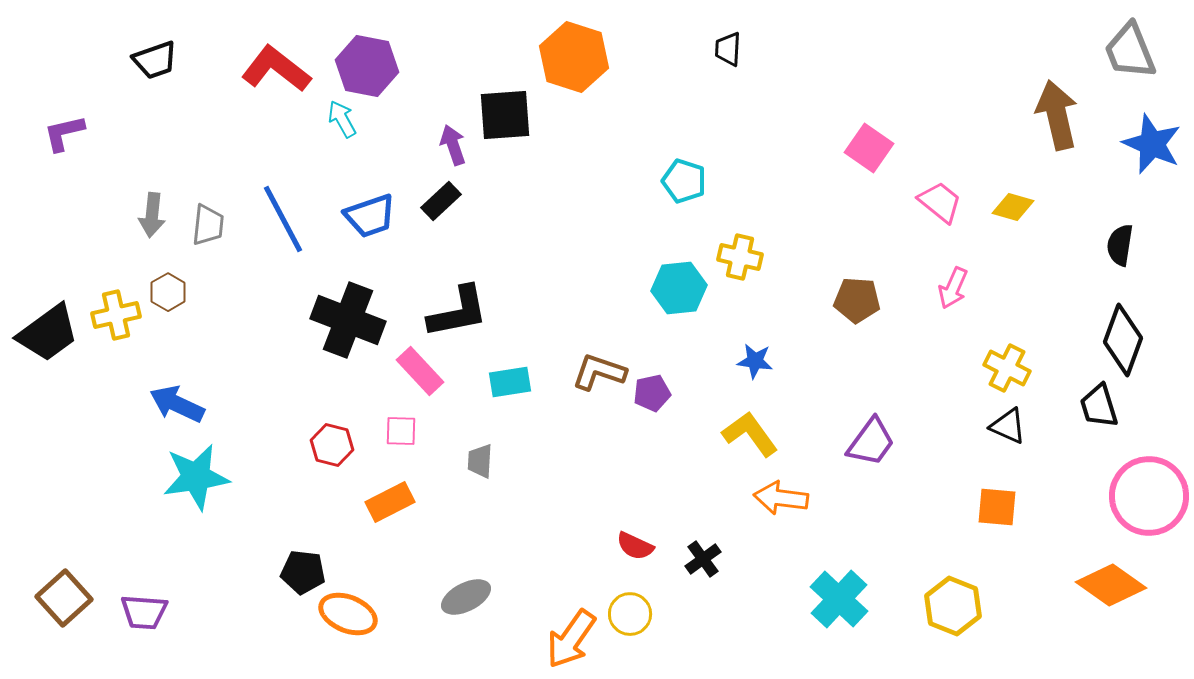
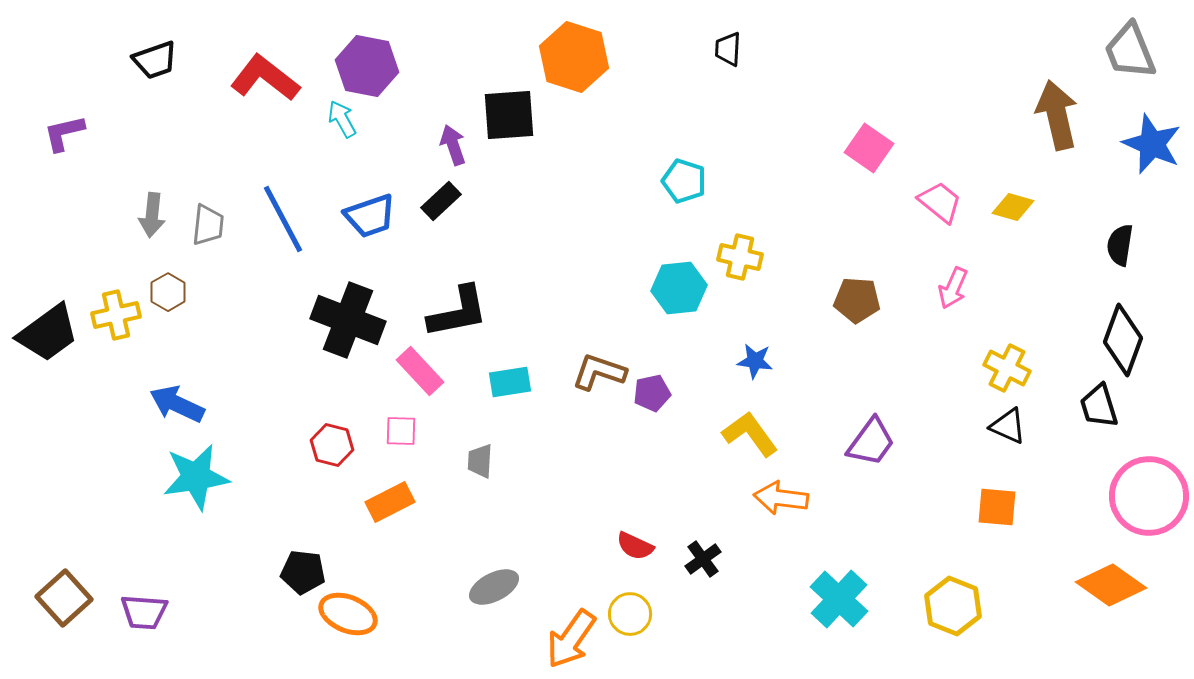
red L-shape at (276, 69): moved 11 px left, 9 px down
black square at (505, 115): moved 4 px right
gray ellipse at (466, 597): moved 28 px right, 10 px up
